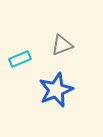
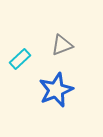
cyan rectangle: rotated 20 degrees counterclockwise
